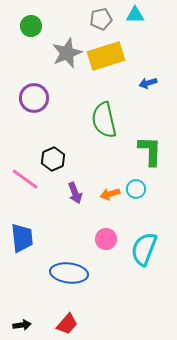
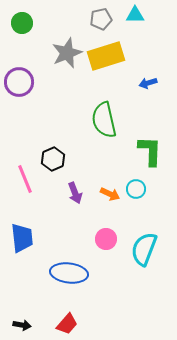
green circle: moved 9 px left, 3 px up
purple circle: moved 15 px left, 16 px up
pink line: rotated 32 degrees clockwise
orange arrow: rotated 138 degrees counterclockwise
black arrow: rotated 18 degrees clockwise
